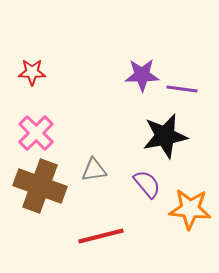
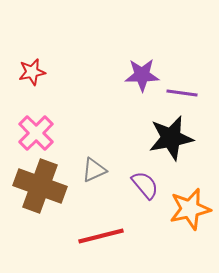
red star: rotated 12 degrees counterclockwise
purple line: moved 4 px down
black star: moved 6 px right, 2 px down
gray triangle: rotated 16 degrees counterclockwise
purple semicircle: moved 2 px left, 1 px down
orange star: rotated 18 degrees counterclockwise
